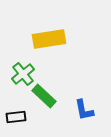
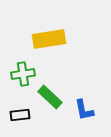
green cross: rotated 30 degrees clockwise
green rectangle: moved 6 px right, 1 px down
black rectangle: moved 4 px right, 2 px up
